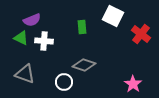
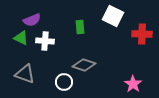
green rectangle: moved 2 px left
red cross: moved 1 px right; rotated 36 degrees counterclockwise
white cross: moved 1 px right
